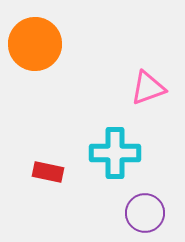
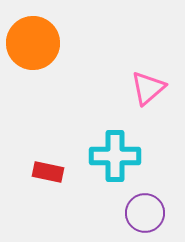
orange circle: moved 2 px left, 1 px up
pink triangle: rotated 21 degrees counterclockwise
cyan cross: moved 3 px down
